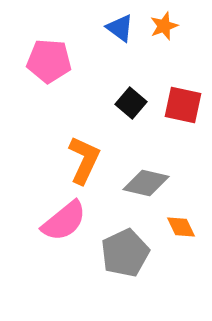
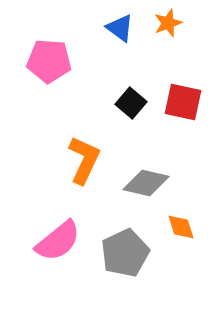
orange star: moved 4 px right, 3 px up
red square: moved 3 px up
pink semicircle: moved 6 px left, 20 px down
orange diamond: rotated 8 degrees clockwise
